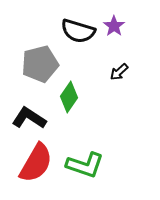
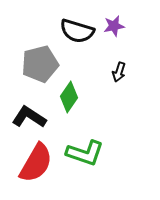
purple star: rotated 25 degrees clockwise
black semicircle: moved 1 px left
black arrow: rotated 30 degrees counterclockwise
black L-shape: moved 1 px up
green L-shape: moved 12 px up
